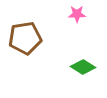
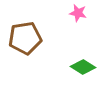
pink star: moved 1 px right, 1 px up; rotated 12 degrees clockwise
